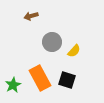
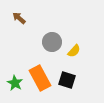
brown arrow: moved 12 px left, 2 px down; rotated 56 degrees clockwise
green star: moved 2 px right, 2 px up; rotated 14 degrees counterclockwise
